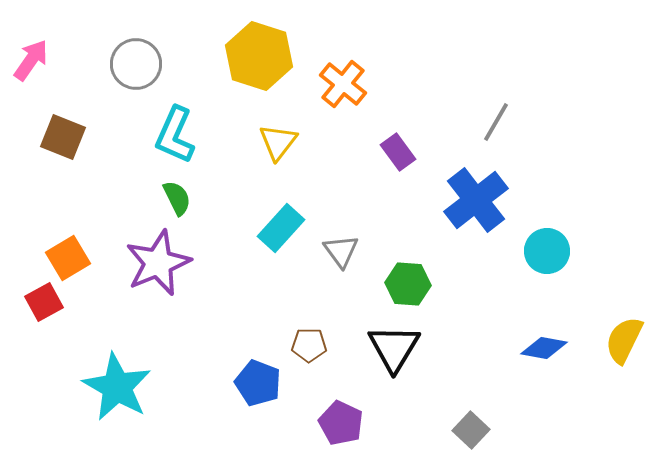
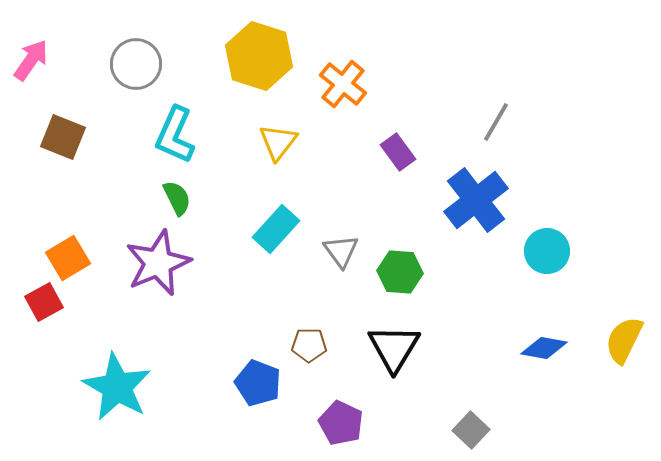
cyan rectangle: moved 5 px left, 1 px down
green hexagon: moved 8 px left, 12 px up
